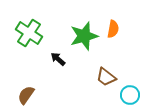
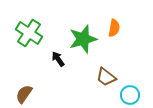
orange semicircle: moved 1 px right, 1 px up
green star: moved 1 px left, 3 px down
black arrow: rotated 14 degrees clockwise
brown semicircle: moved 2 px left, 1 px up
